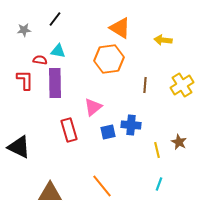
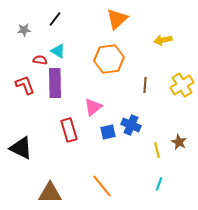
orange triangle: moved 3 px left, 9 px up; rotated 45 degrees clockwise
yellow arrow: rotated 18 degrees counterclockwise
cyan triangle: rotated 21 degrees clockwise
red L-shape: moved 5 px down; rotated 20 degrees counterclockwise
blue cross: rotated 18 degrees clockwise
black triangle: moved 2 px right, 1 px down
